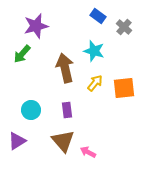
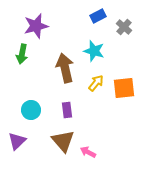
blue rectangle: rotated 63 degrees counterclockwise
green arrow: rotated 30 degrees counterclockwise
yellow arrow: moved 1 px right
purple triangle: rotated 12 degrees counterclockwise
